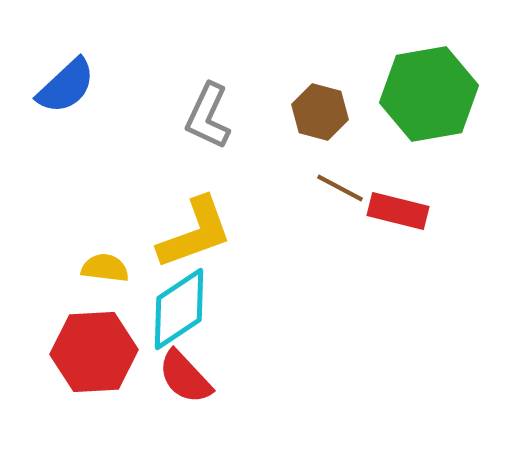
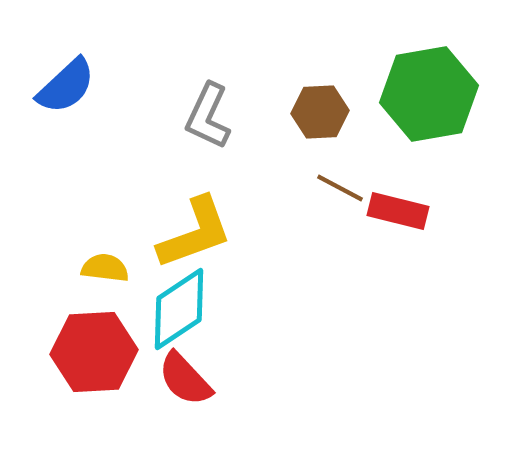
brown hexagon: rotated 18 degrees counterclockwise
red semicircle: moved 2 px down
